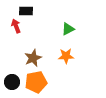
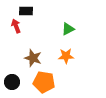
brown star: rotated 30 degrees counterclockwise
orange pentagon: moved 8 px right; rotated 20 degrees clockwise
